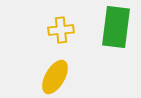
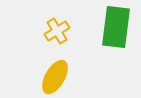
yellow cross: moved 4 px left, 1 px down; rotated 25 degrees counterclockwise
